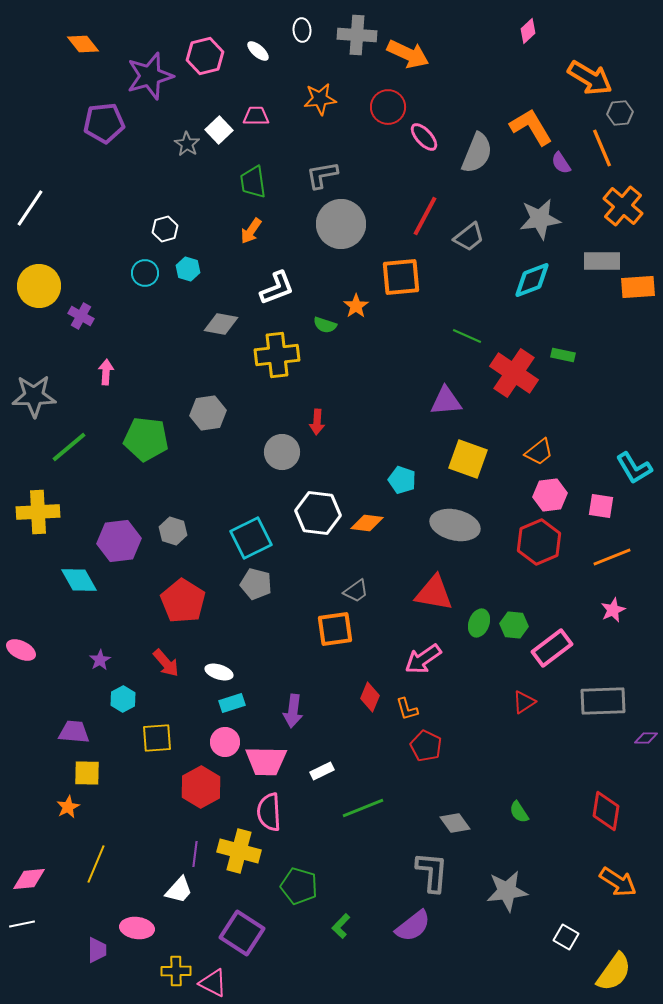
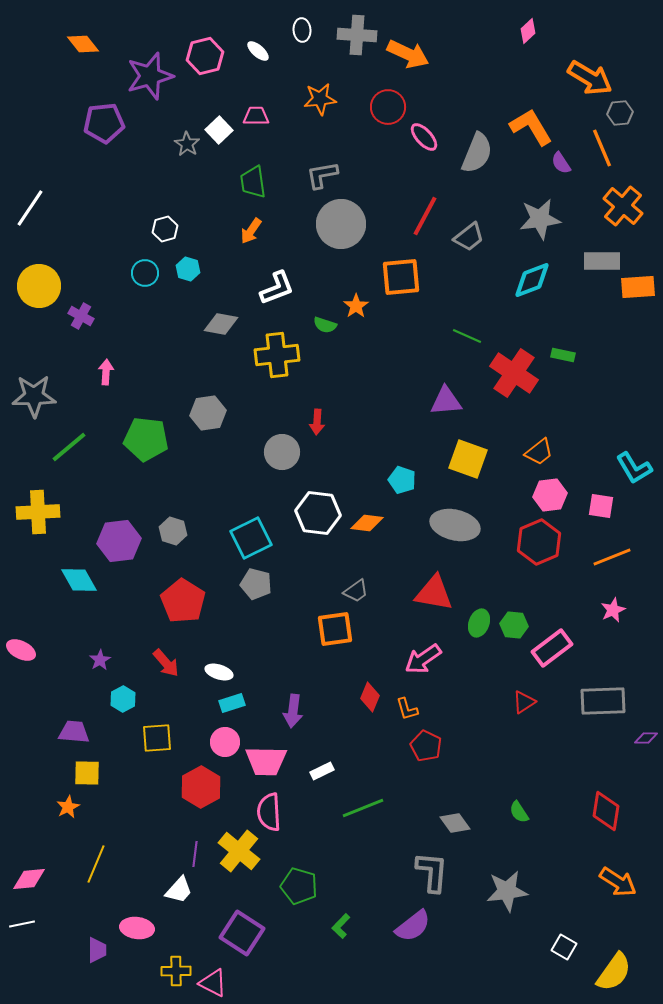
yellow cross at (239, 851): rotated 24 degrees clockwise
white square at (566, 937): moved 2 px left, 10 px down
